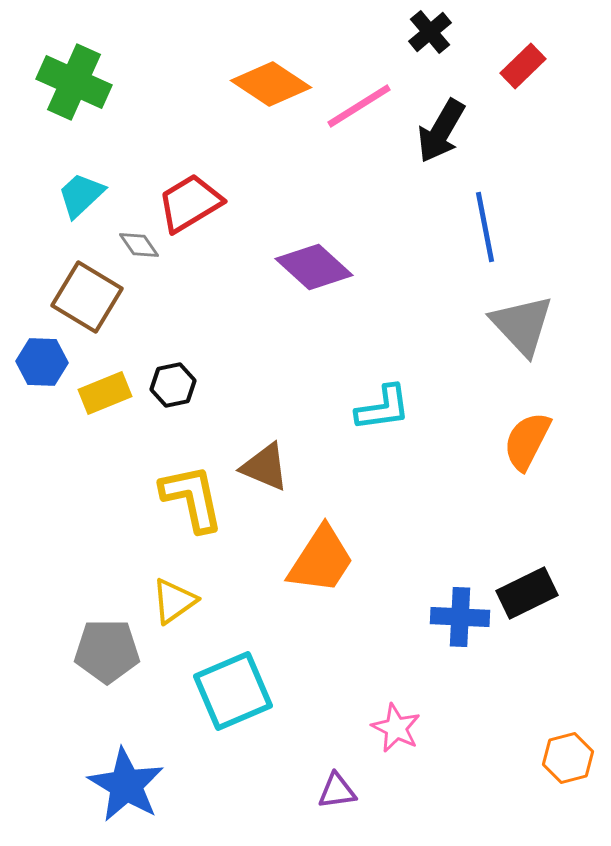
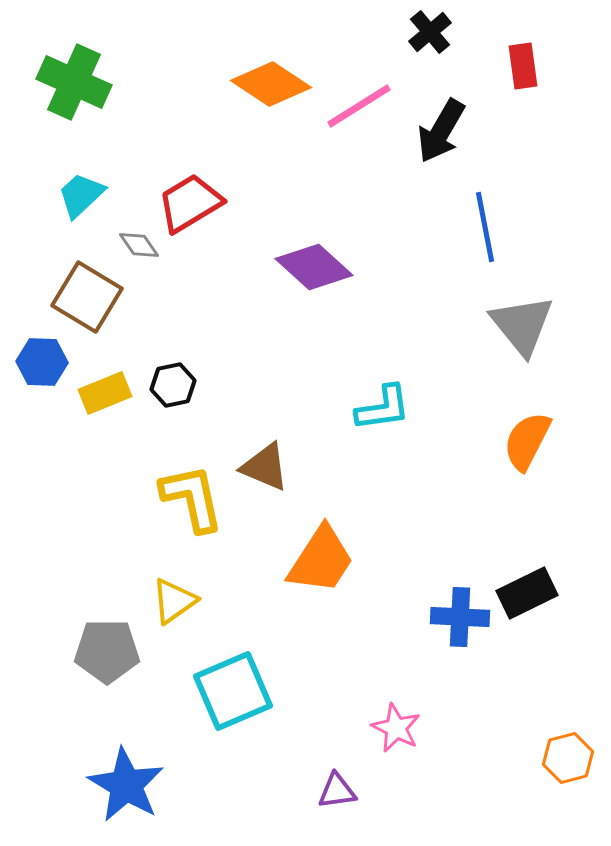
red rectangle: rotated 54 degrees counterclockwise
gray triangle: rotated 4 degrees clockwise
